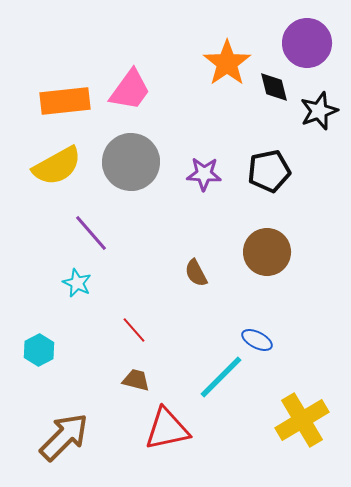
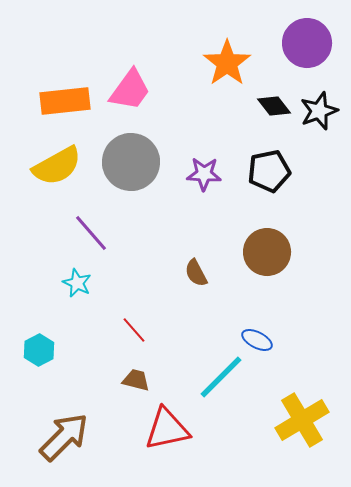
black diamond: moved 19 px down; rotated 24 degrees counterclockwise
